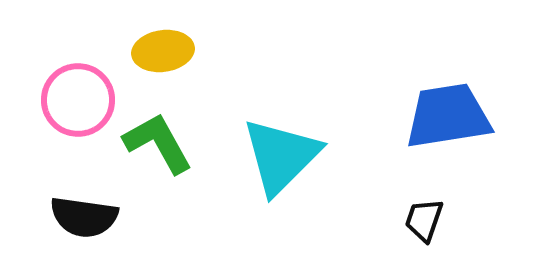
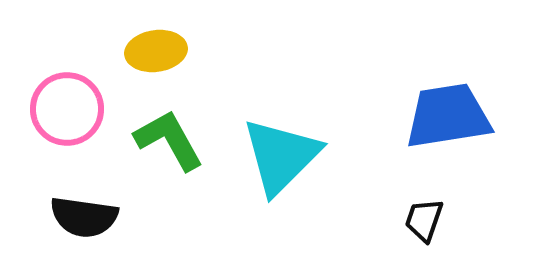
yellow ellipse: moved 7 px left
pink circle: moved 11 px left, 9 px down
green L-shape: moved 11 px right, 3 px up
